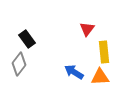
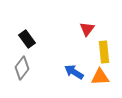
gray diamond: moved 3 px right, 4 px down
